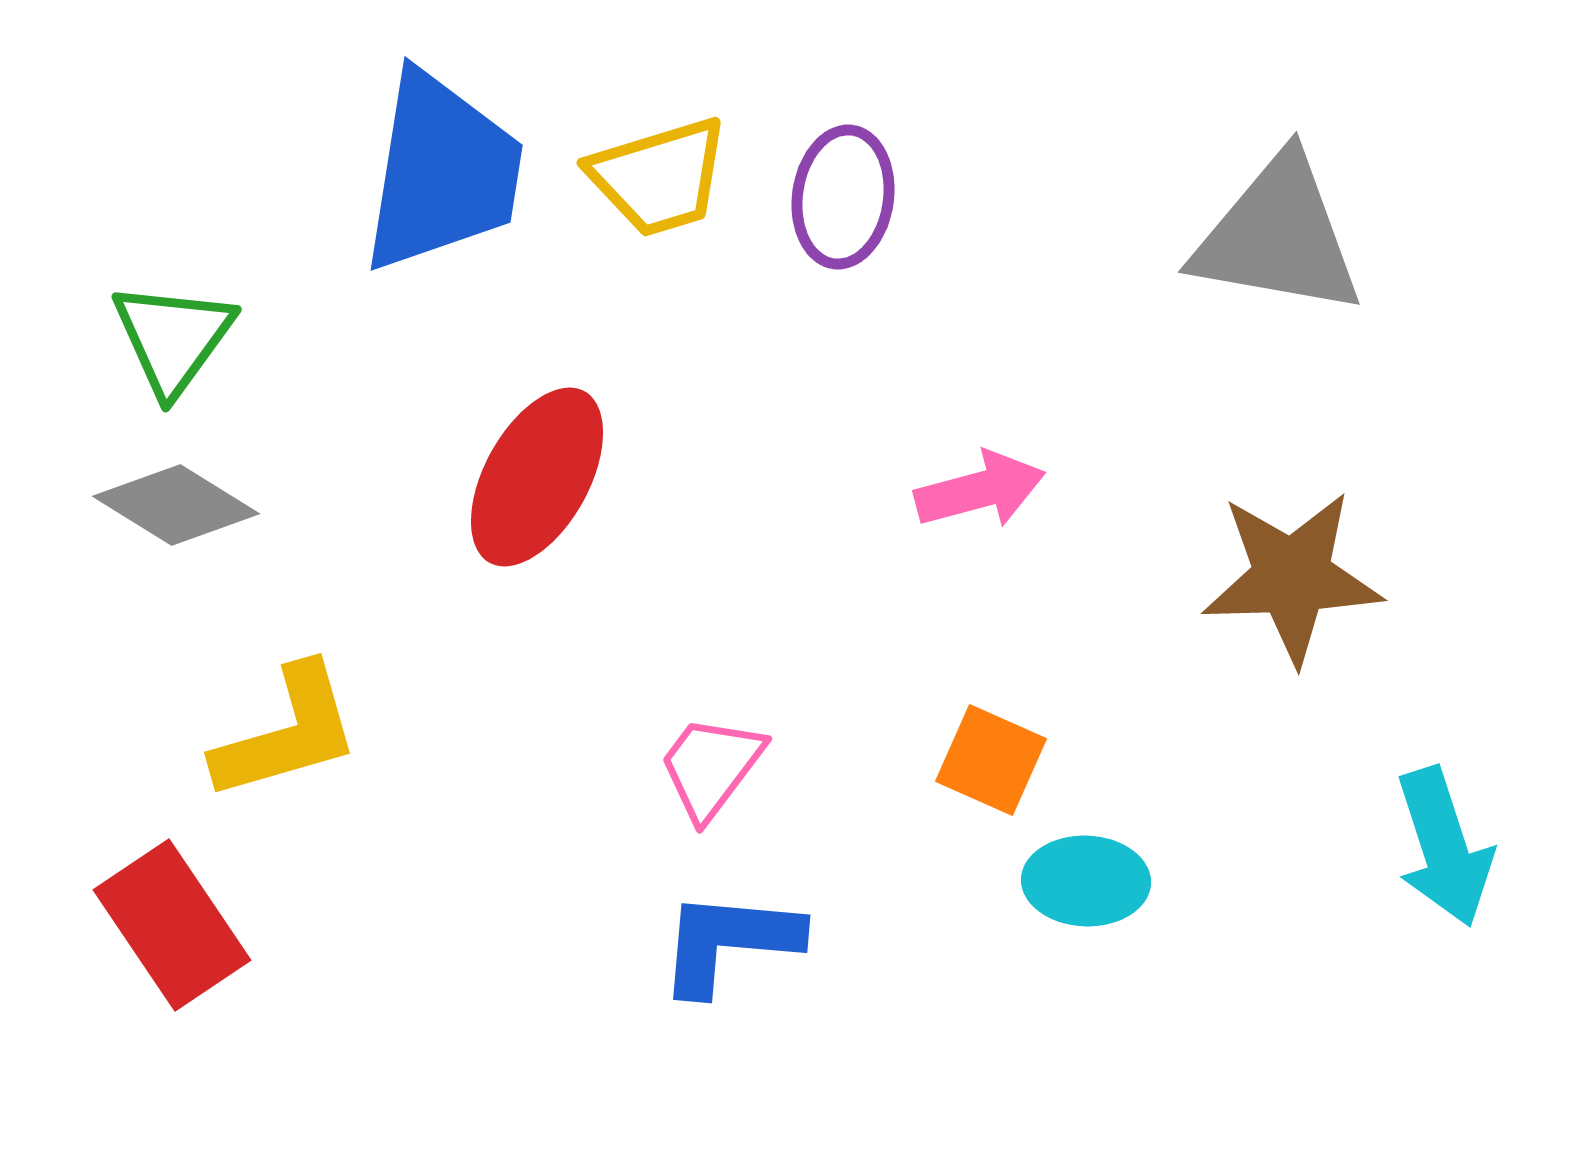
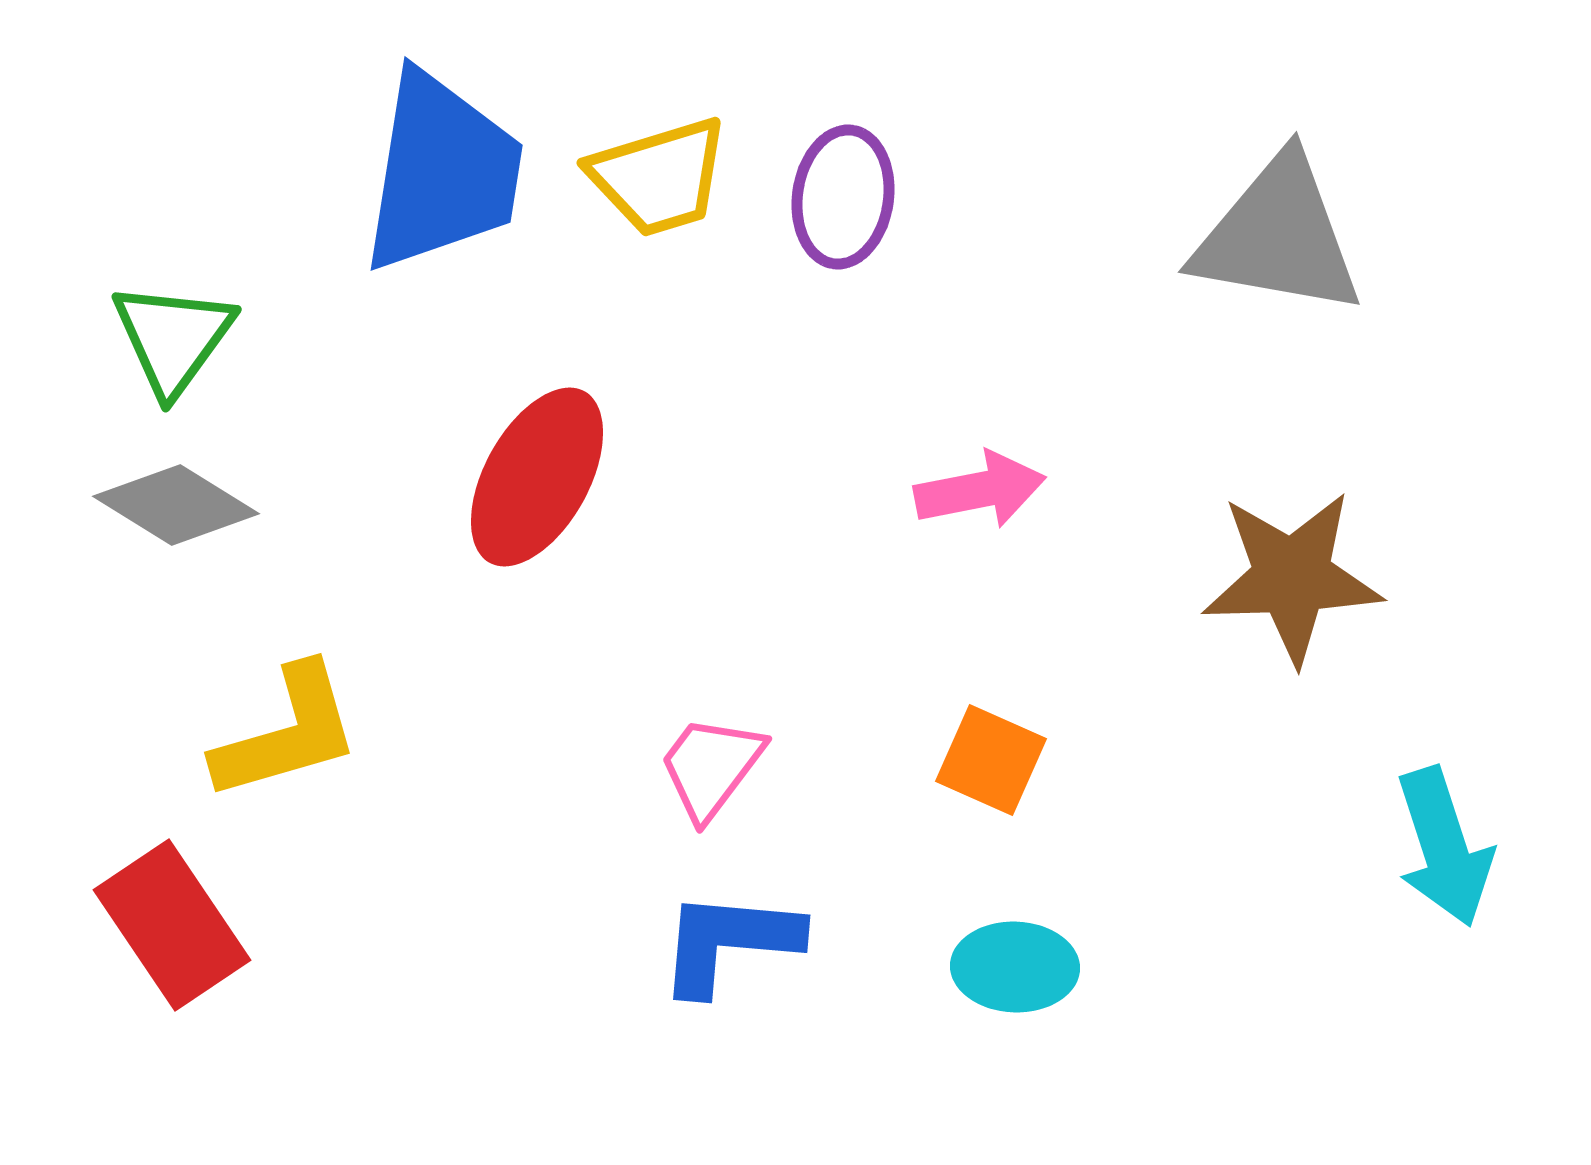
pink arrow: rotated 4 degrees clockwise
cyan ellipse: moved 71 px left, 86 px down
